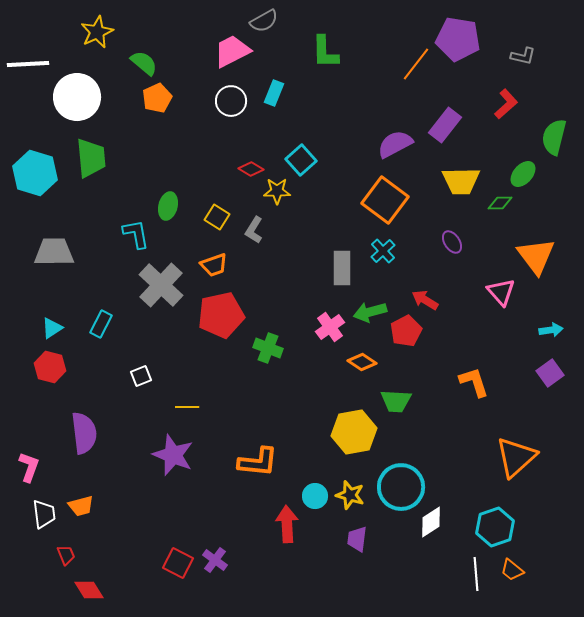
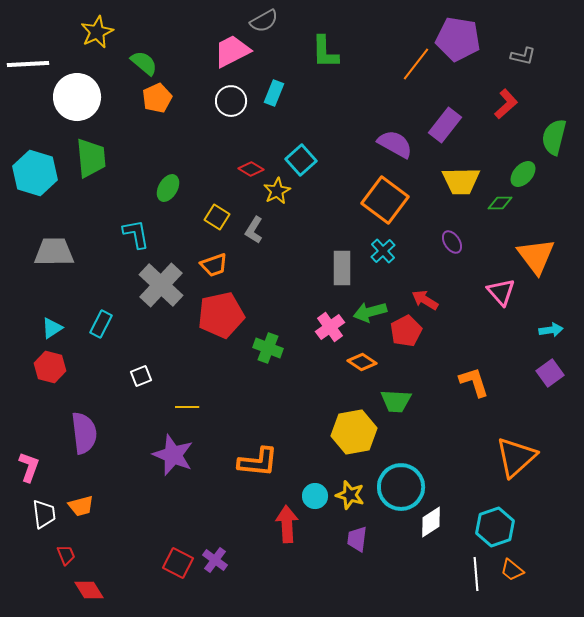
purple semicircle at (395, 144): rotated 57 degrees clockwise
yellow star at (277, 191): rotated 28 degrees counterclockwise
green ellipse at (168, 206): moved 18 px up; rotated 16 degrees clockwise
